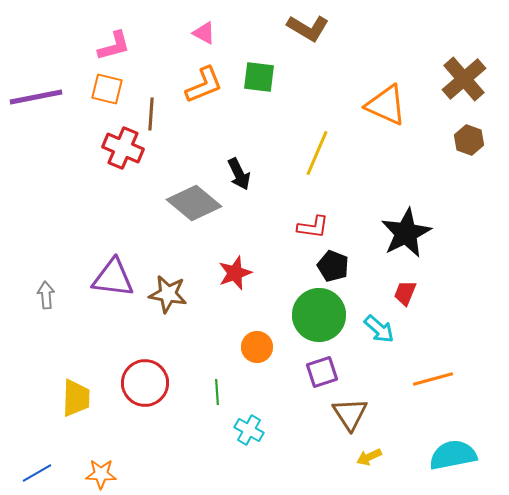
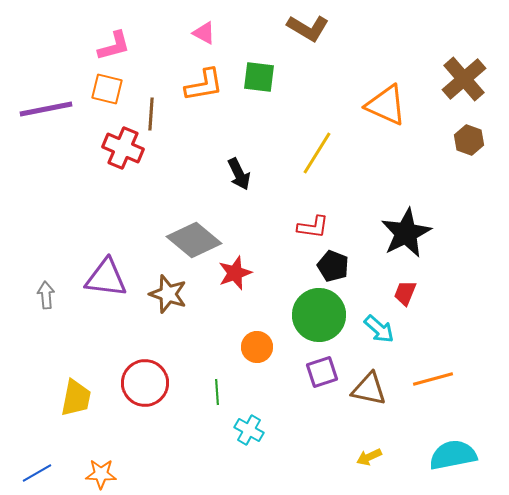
orange L-shape: rotated 12 degrees clockwise
purple line: moved 10 px right, 12 px down
yellow line: rotated 9 degrees clockwise
gray diamond: moved 37 px down
purple triangle: moved 7 px left
brown star: rotated 9 degrees clockwise
yellow trapezoid: rotated 9 degrees clockwise
brown triangle: moved 19 px right, 25 px up; rotated 45 degrees counterclockwise
